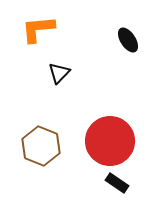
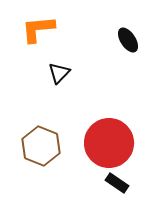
red circle: moved 1 px left, 2 px down
